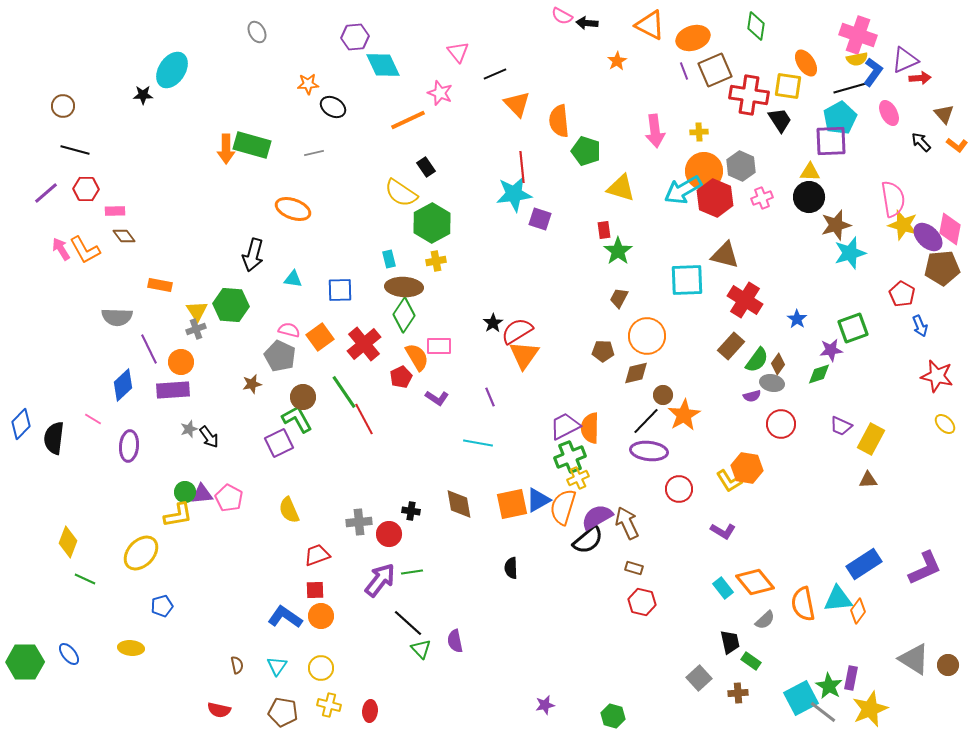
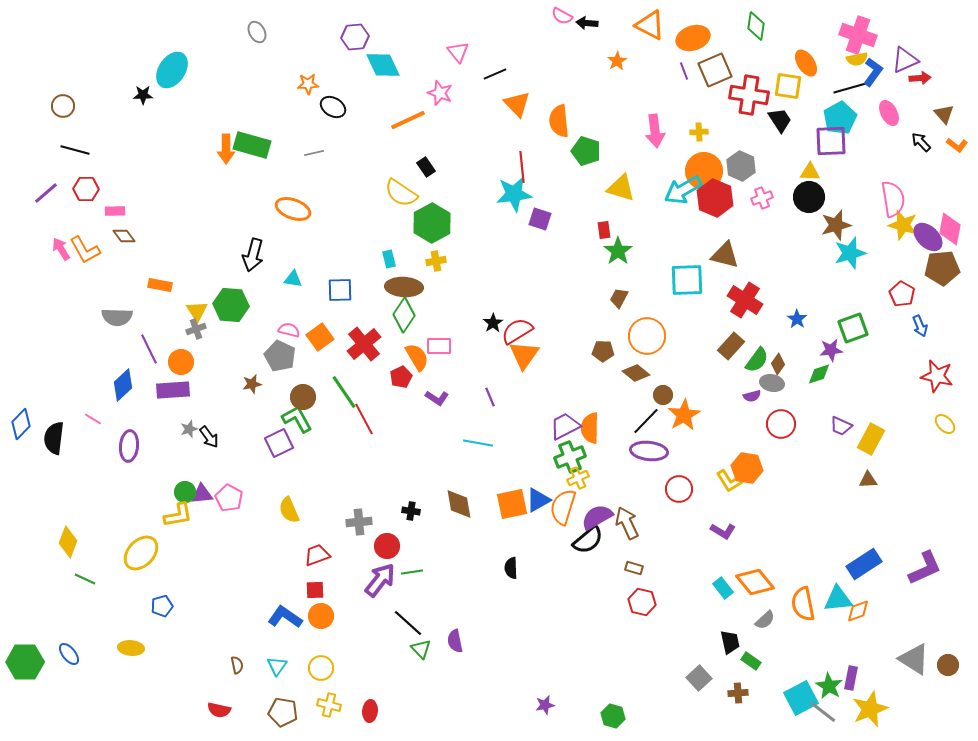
brown diamond at (636, 373): rotated 52 degrees clockwise
red circle at (389, 534): moved 2 px left, 12 px down
orange diamond at (858, 611): rotated 35 degrees clockwise
